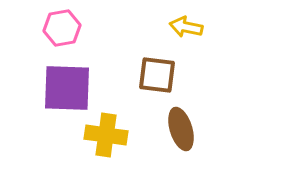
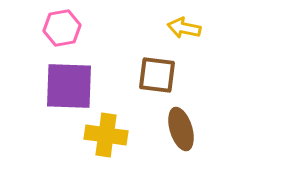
yellow arrow: moved 2 px left, 1 px down
purple square: moved 2 px right, 2 px up
